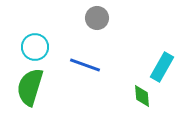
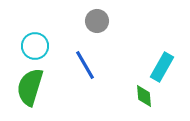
gray circle: moved 3 px down
cyan circle: moved 1 px up
blue line: rotated 40 degrees clockwise
green diamond: moved 2 px right
